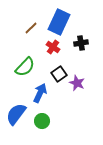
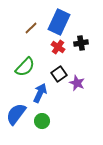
red cross: moved 5 px right
